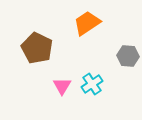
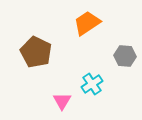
brown pentagon: moved 1 px left, 4 px down
gray hexagon: moved 3 px left
pink triangle: moved 15 px down
